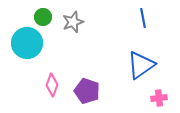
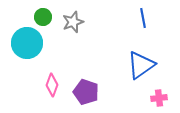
purple pentagon: moved 1 px left, 1 px down
